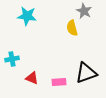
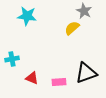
yellow semicircle: rotated 63 degrees clockwise
